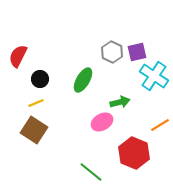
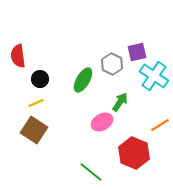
gray hexagon: moved 12 px down
red semicircle: rotated 35 degrees counterclockwise
green arrow: rotated 42 degrees counterclockwise
